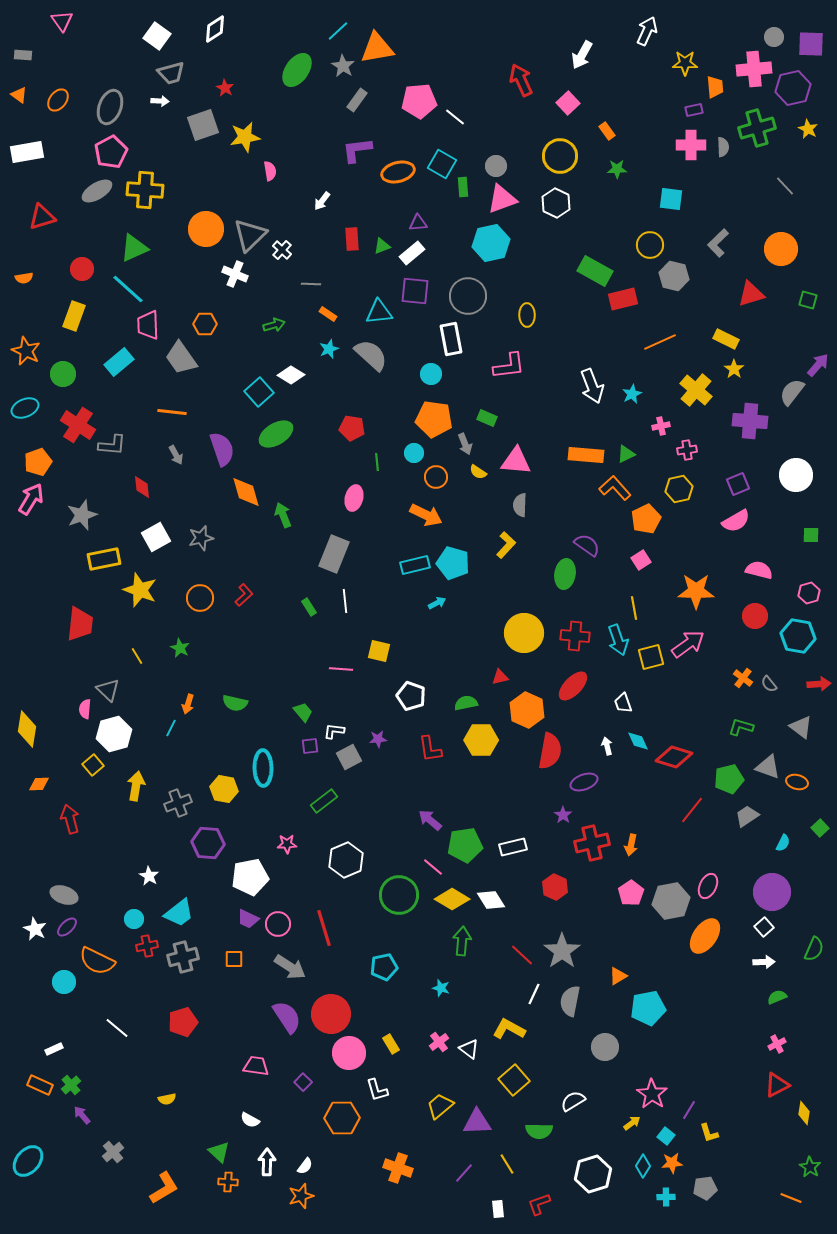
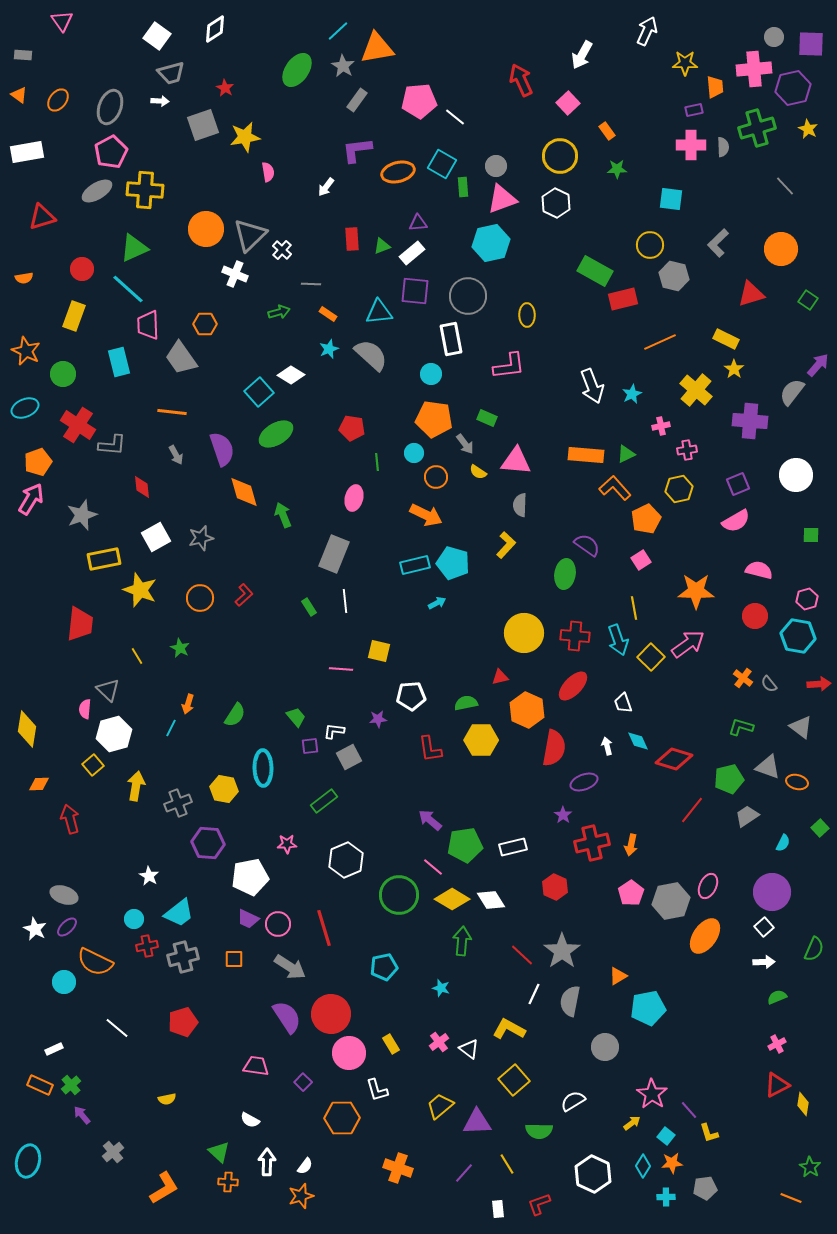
pink semicircle at (270, 171): moved 2 px left, 1 px down
white arrow at (322, 201): moved 4 px right, 14 px up
green square at (808, 300): rotated 18 degrees clockwise
green arrow at (274, 325): moved 5 px right, 13 px up
cyan rectangle at (119, 362): rotated 64 degrees counterclockwise
gray arrow at (465, 444): rotated 15 degrees counterclockwise
orange diamond at (246, 492): moved 2 px left
pink hexagon at (809, 593): moved 2 px left, 6 px down
yellow square at (651, 657): rotated 32 degrees counterclockwise
white pentagon at (411, 696): rotated 24 degrees counterclockwise
green semicircle at (235, 703): moved 12 px down; rotated 70 degrees counterclockwise
green trapezoid at (303, 712): moved 7 px left, 5 px down
purple star at (378, 739): moved 20 px up
red semicircle at (550, 751): moved 4 px right, 3 px up
red diamond at (674, 757): moved 2 px down
orange semicircle at (97, 961): moved 2 px left, 1 px down
purple line at (689, 1110): rotated 72 degrees counterclockwise
yellow diamond at (804, 1113): moved 1 px left, 9 px up
cyan ellipse at (28, 1161): rotated 28 degrees counterclockwise
white hexagon at (593, 1174): rotated 18 degrees counterclockwise
